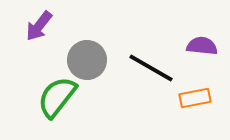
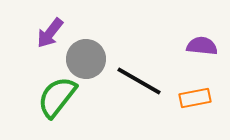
purple arrow: moved 11 px right, 7 px down
gray circle: moved 1 px left, 1 px up
black line: moved 12 px left, 13 px down
